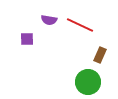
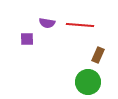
purple semicircle: moved 2 px left, 3 px down
red line: rotated 20 degrees counterclockwise
brown rectangle: moved 2 px left
